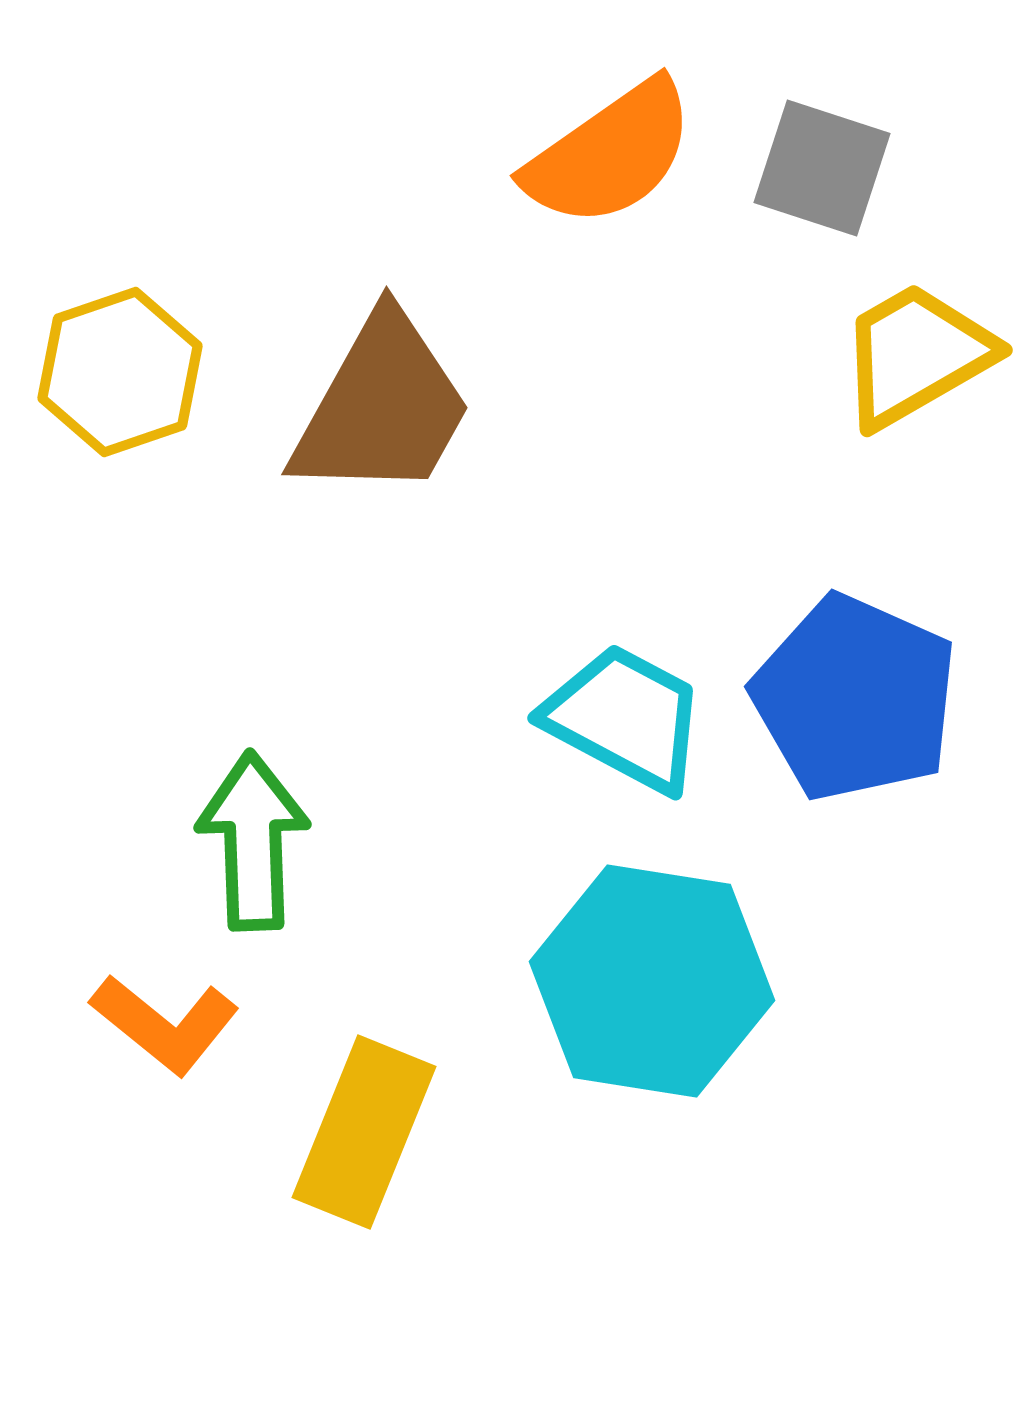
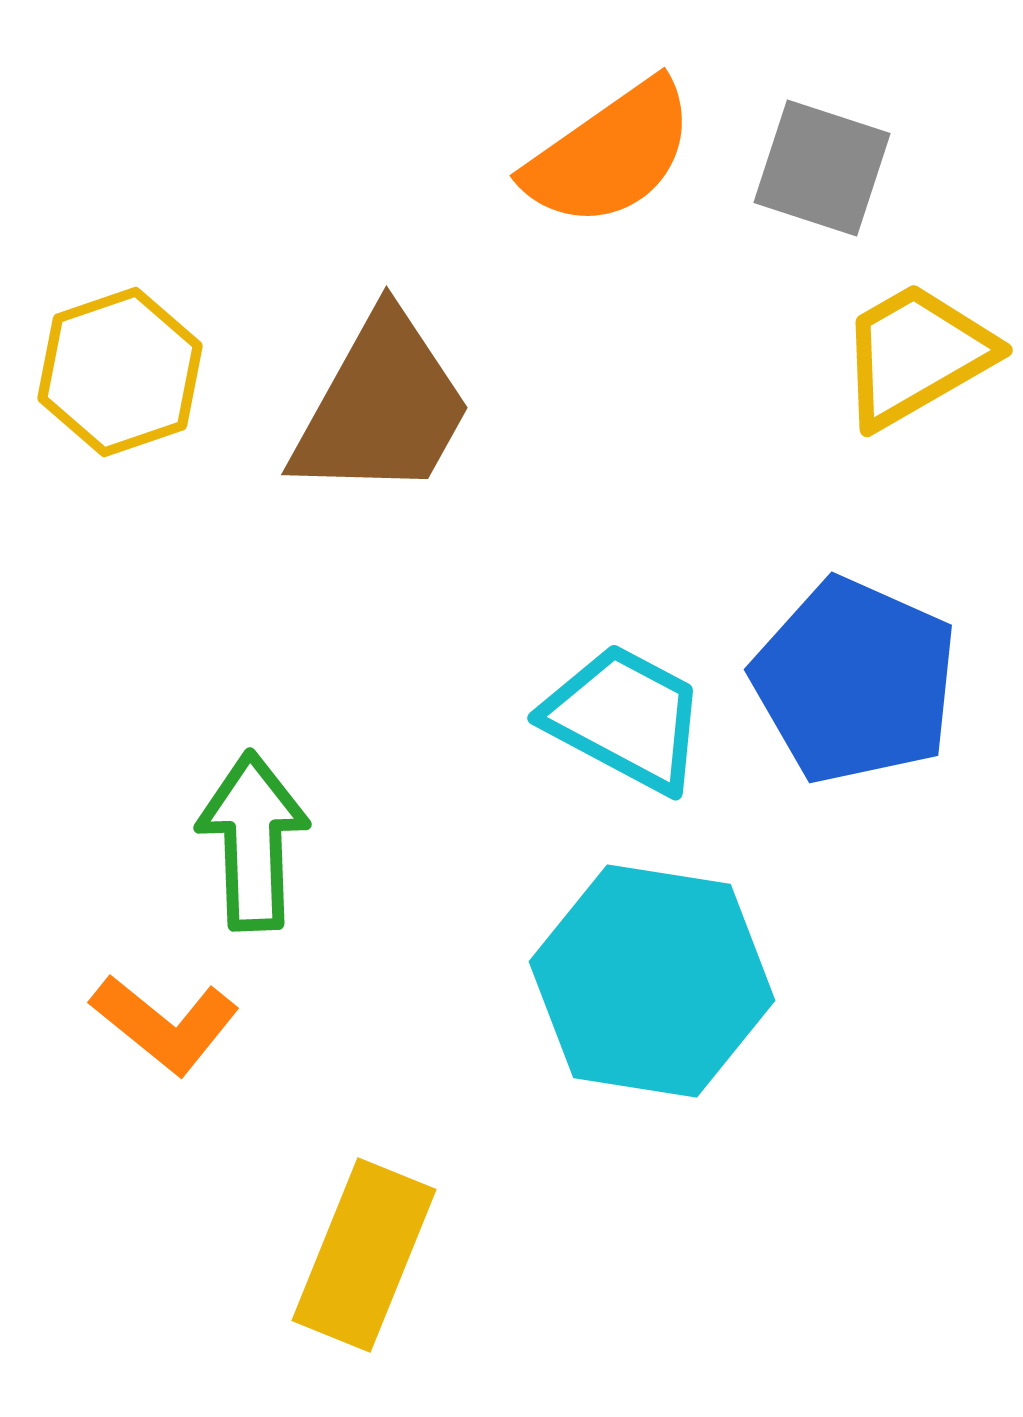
blue pentagon: moved 17 px up
yellow rectangle: moved 123 px down
